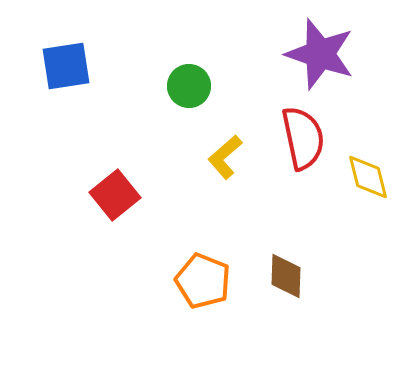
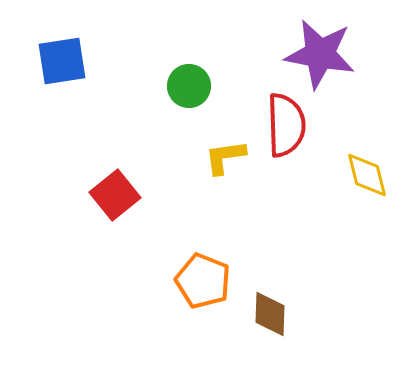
purple star: rotated 8 degrees counterclockwise
blue square: moved 4 px left, 5 px up
red semicircle: moved 17 px left, 13 px up; rotated 10 degrees clockwise
yellow L-shape: rotated 33 degrees clockwise
yellow diamond: moved 1 px left, 2 px up
brown diamond: moved 16 px left, 38 px down
